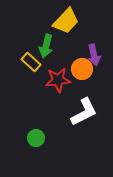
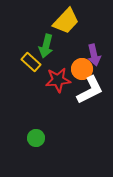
white L-shape: moved 6 px right, 22 px up
